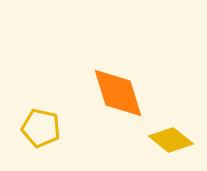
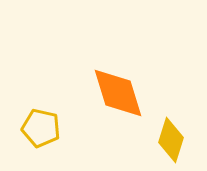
yellow diamond: rotated 69 degrees clockwise
